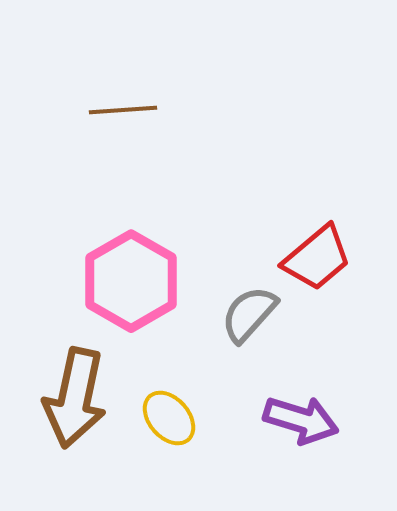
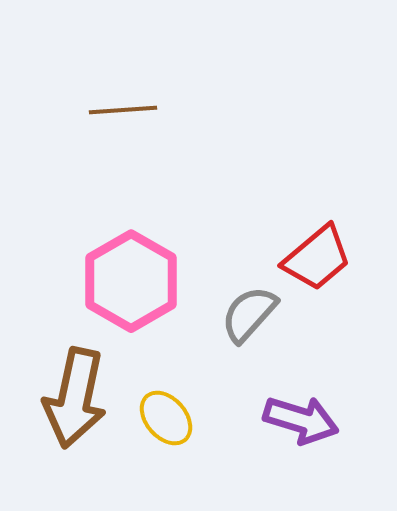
yellow ellipse: moved 3 px left
